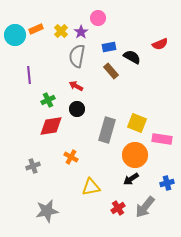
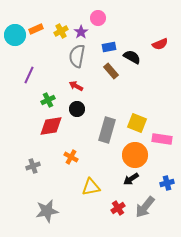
yellow cross: rotated 16 degrees clockwise
purple line: rotated 30 degrees clockwise
